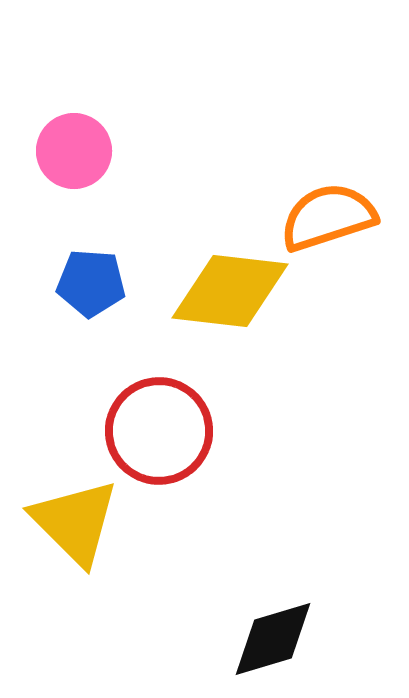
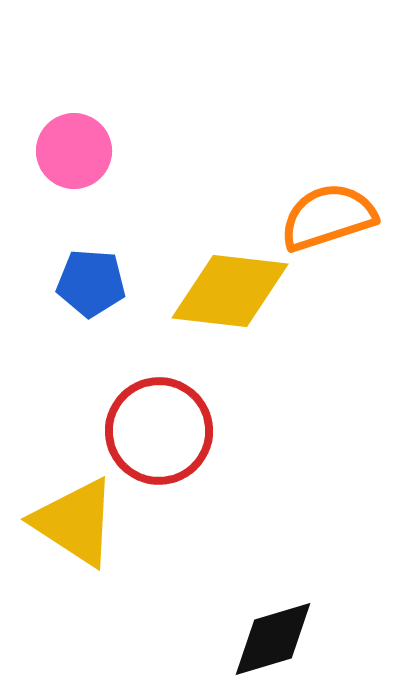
yellow triangle: rotated 12 degrees counterclockwise
